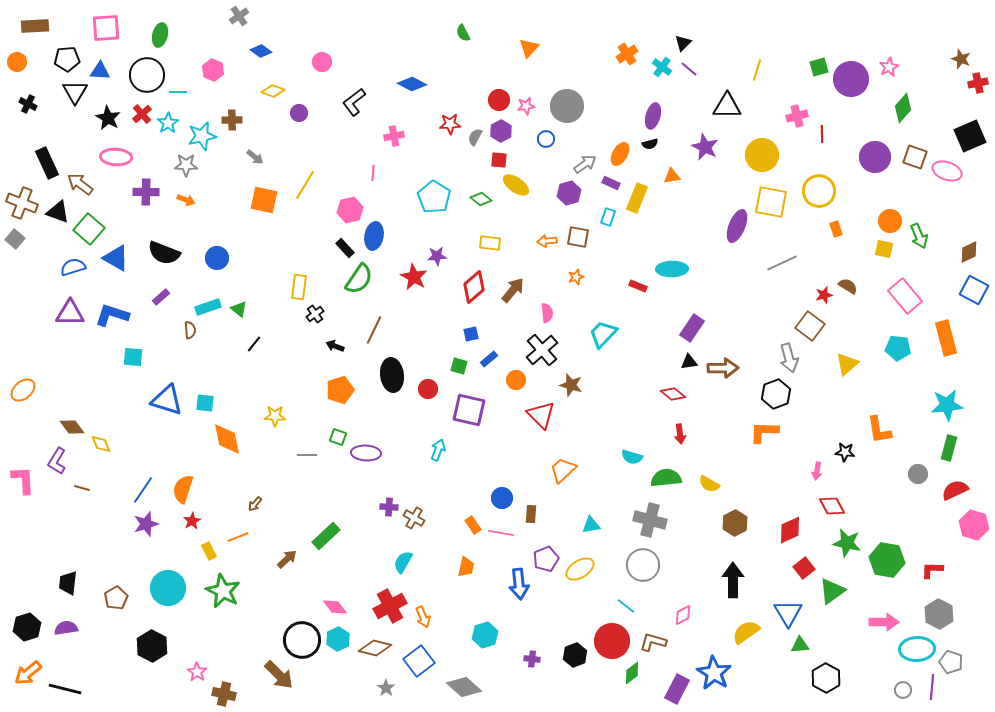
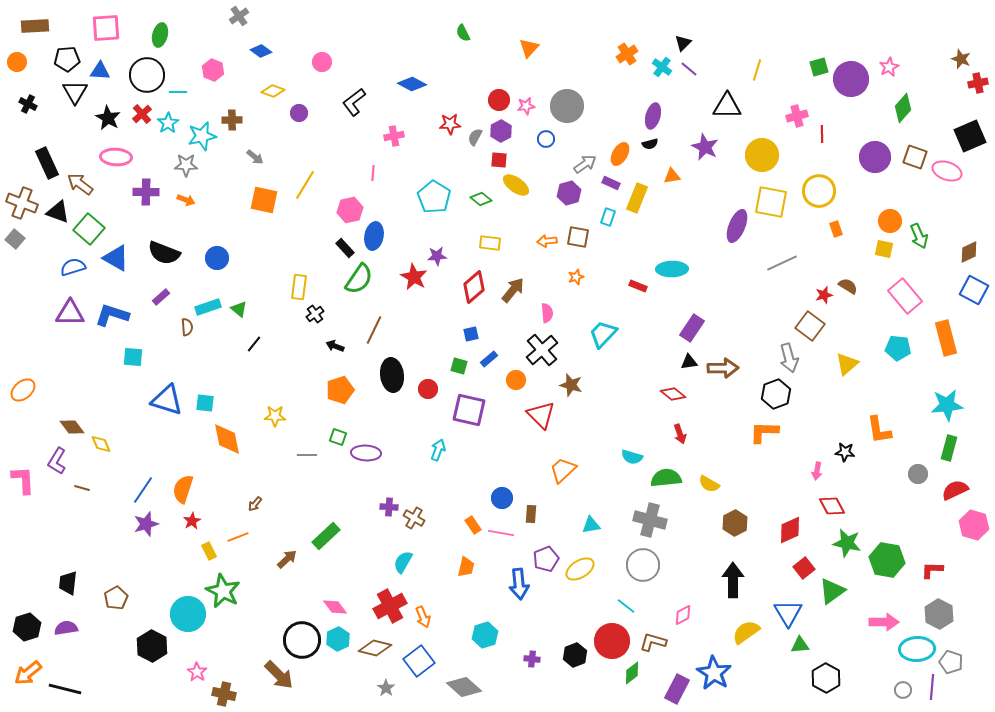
brown semicircle at (190, 330): moved 3 px left, 3 px up
red arrow at (680, 434): rotated 12 degrees counterclockwise
cyan circle at (168, 588): moved 20 px right, 26 px down
